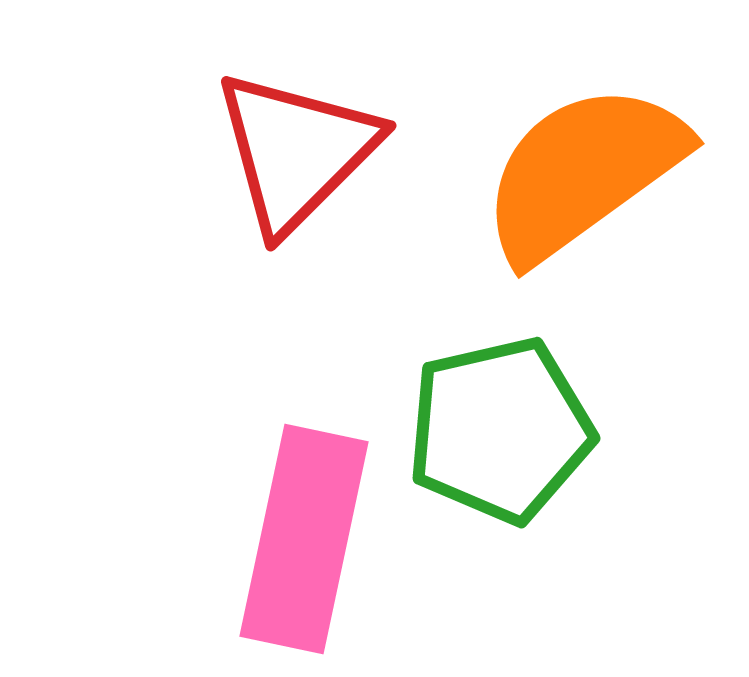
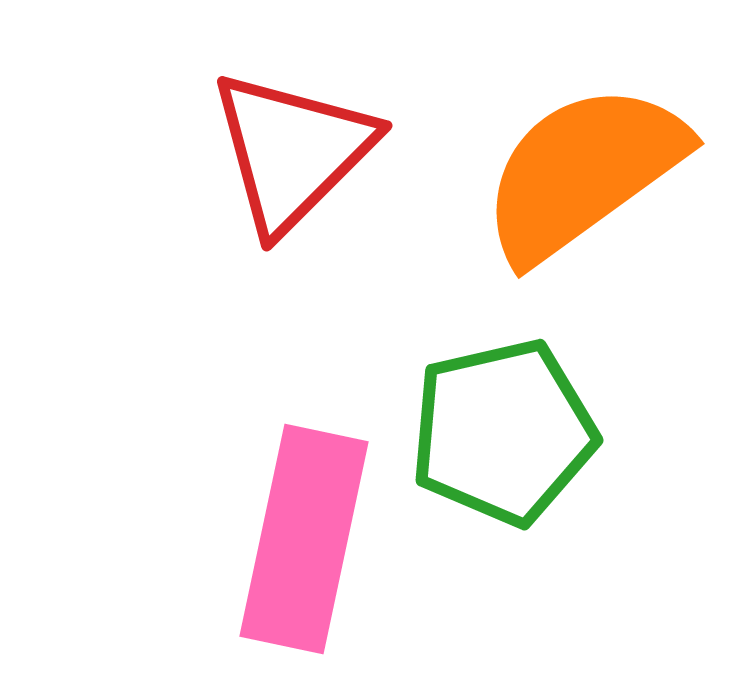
red triangle: moved 4 px left
green pentagon: moved 3 px right, 2 px down
